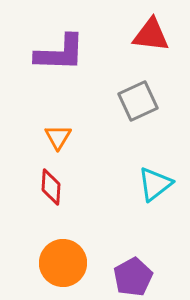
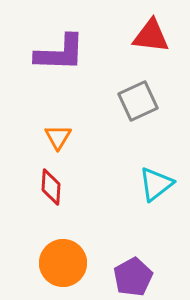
red triangle: moved 1 px down
cyan triangle: moved 1 px right
